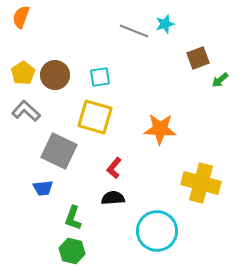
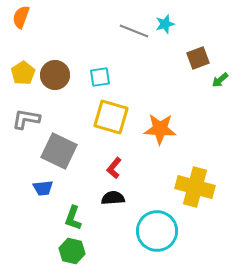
gray L-shape: moved 8 px down; rotated 32 degrees counterclockwise
yellow square: moved 16 px right
yellow cross: moved 6 px left, 4 px down
